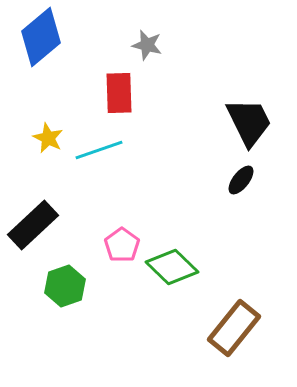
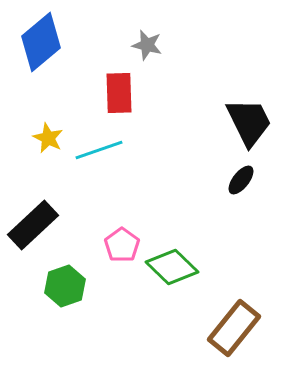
blue diamond: moved 5 px down
